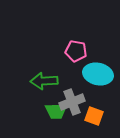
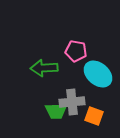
cyan ellipse: rotated 28 degrees clockwise
green arrow: moved 13 px up
gray cross: rotated 15 degrees clockwise
